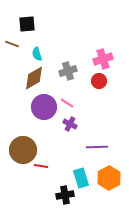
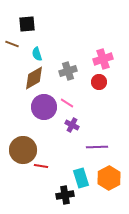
red circle: moved 1 px down
purple cross: moved 2 px right, 1 px down
